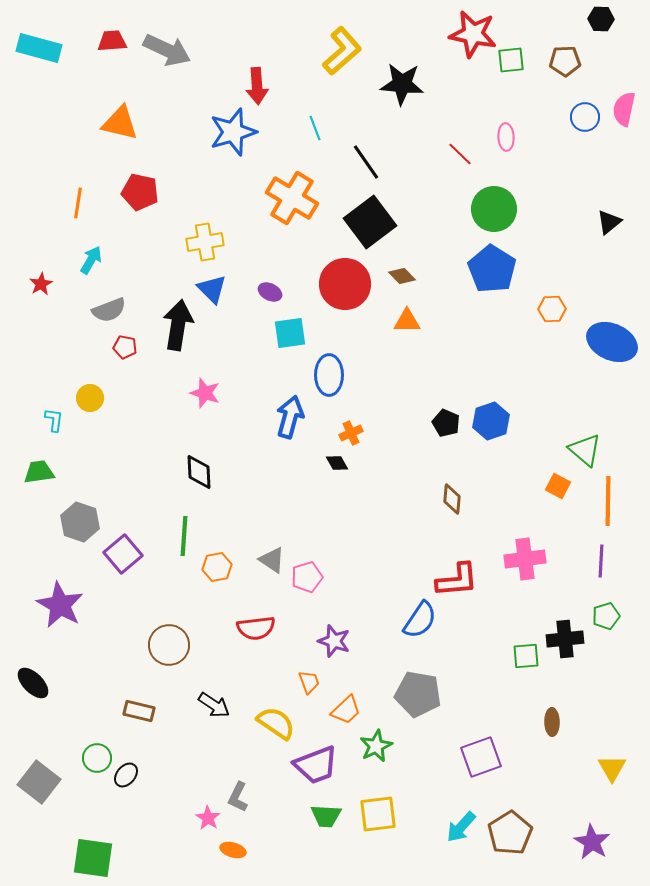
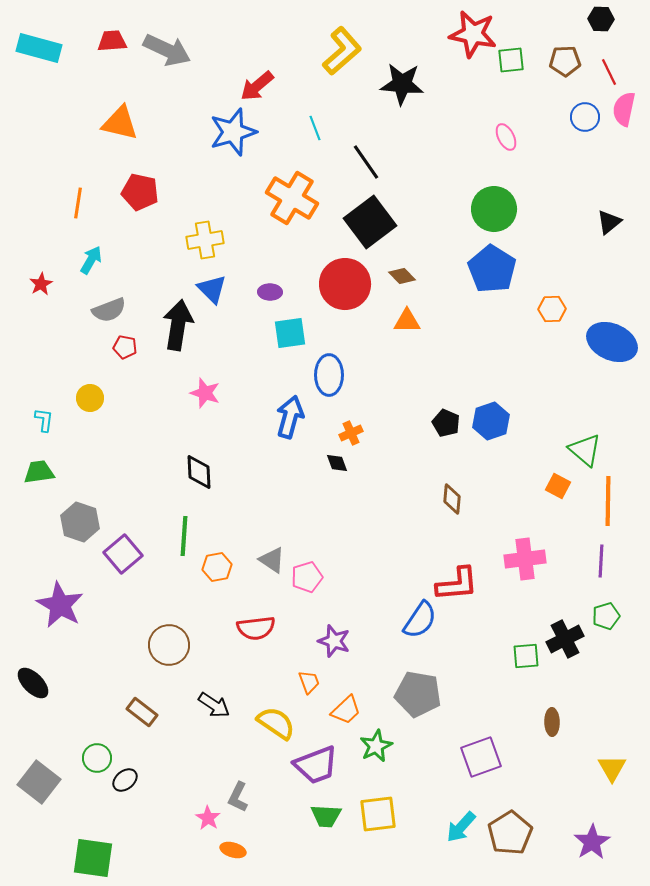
red arrow at (257, 86): rotated 54 degrees clockwise
pink ellipse at (506, 137): rotated 24 degrees counterclockwise
red line at (460, 154): moved 149 px right, 82 px up; rotated 20 degrees clockwise
yellow cross at (205, 242): moved 2 px up
purple ellipse at (270, 292): rotated 25 degrees counterclockwise
cyan L-shape at (54, 420): moved 10 px left
black diamond at (337, 463): rotated 10 degrees clockwise
red L-shape at (457, 580): moved 4 px down
black cross at (565, 639): rotated 21 degrees counterclockwise
brown rectangle at (139, 711): moved 3 px right, 1 px down; rotated 24 degrees clockwise
black ellipse at (126, 775): moved 1 px left, 5 px down; rotated 10 degrees clockwise
purple star at (592, 842): rotated 9 degrees clockwise
